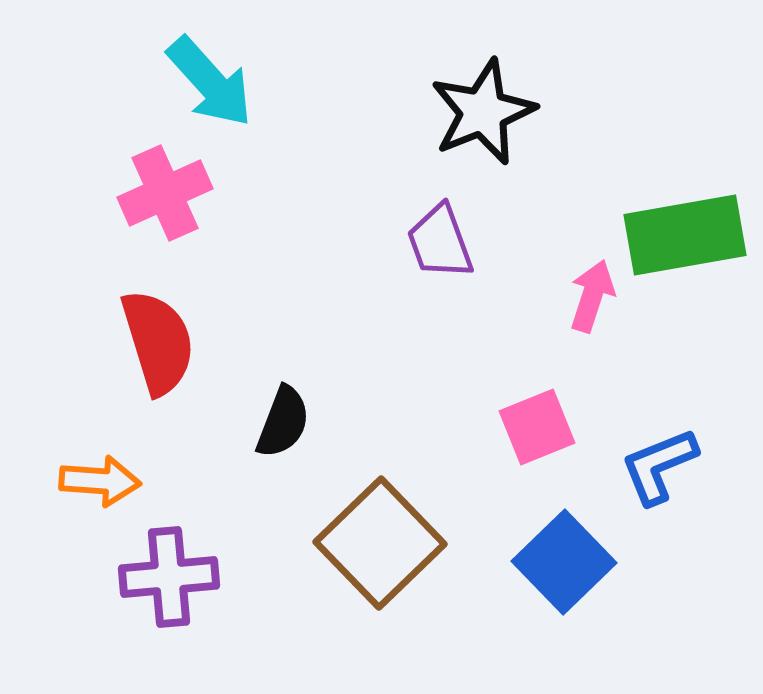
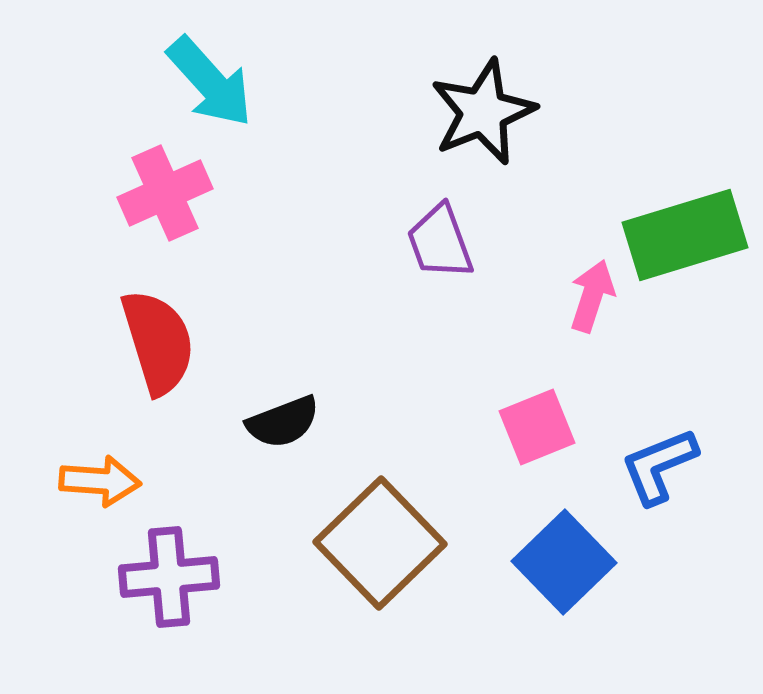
green rectangle: rotated 7 degrees counterclockwise
black semicircle: rotated 48 degrees clockwise
